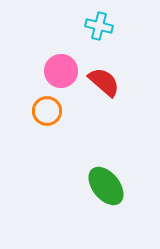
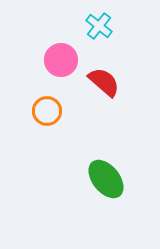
cyan cross: rotated 24 degrees clockwise
pink circle: moved 11 px up
green ellipse: moved 7 px up
